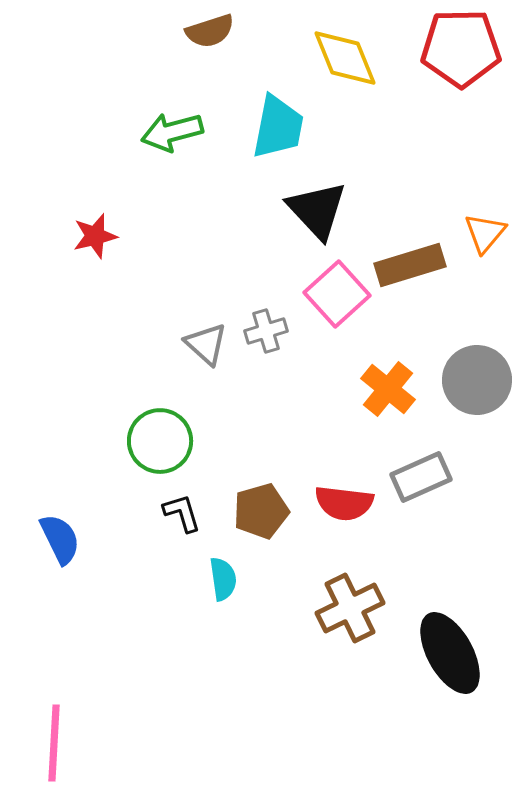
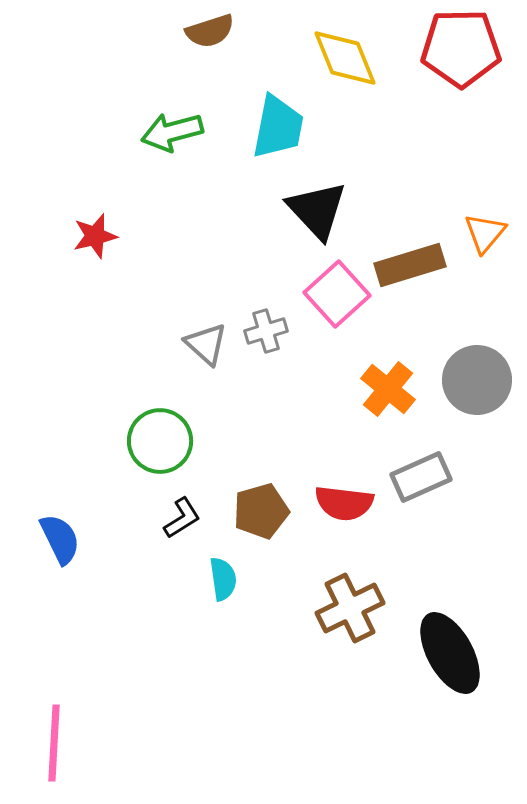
black L-shape: moved 5 px down; rotated 75 degrees clockwise
